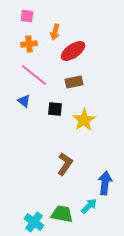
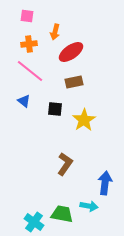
red ellipse: moved 2 px left, 1 px down
pink line: moved 4 px left, 4 px up
cyan arrow: rotated 54 degrees clockwise
